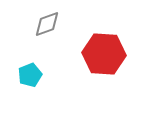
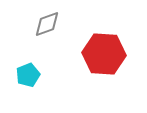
cyan pentagon: moved 2 px left
